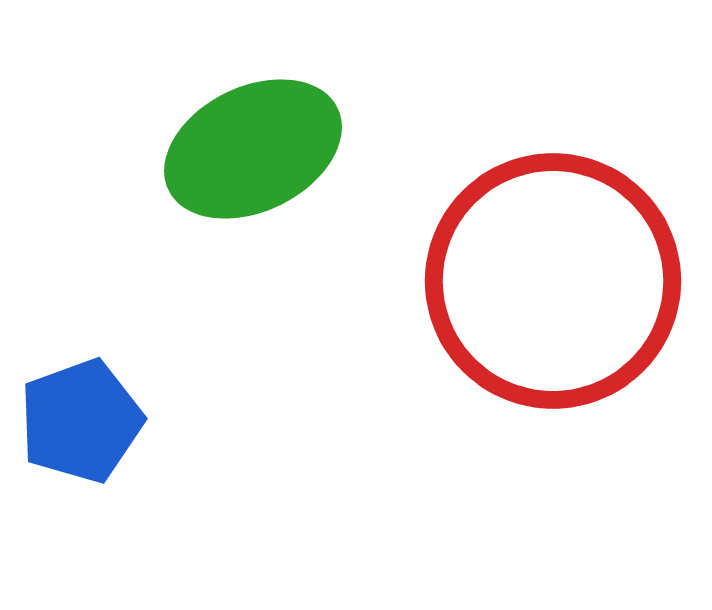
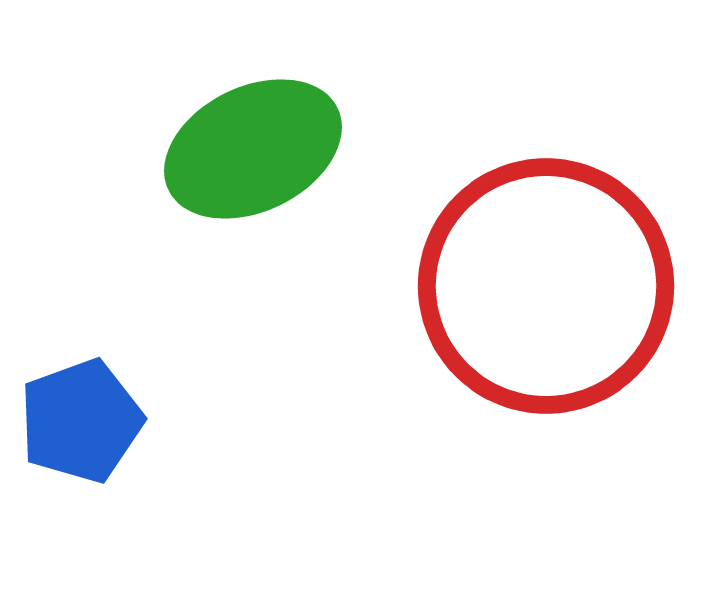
red circle: moved 7 px left, 5 px down
